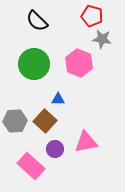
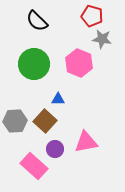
pink rectangle: moved 3 px right
